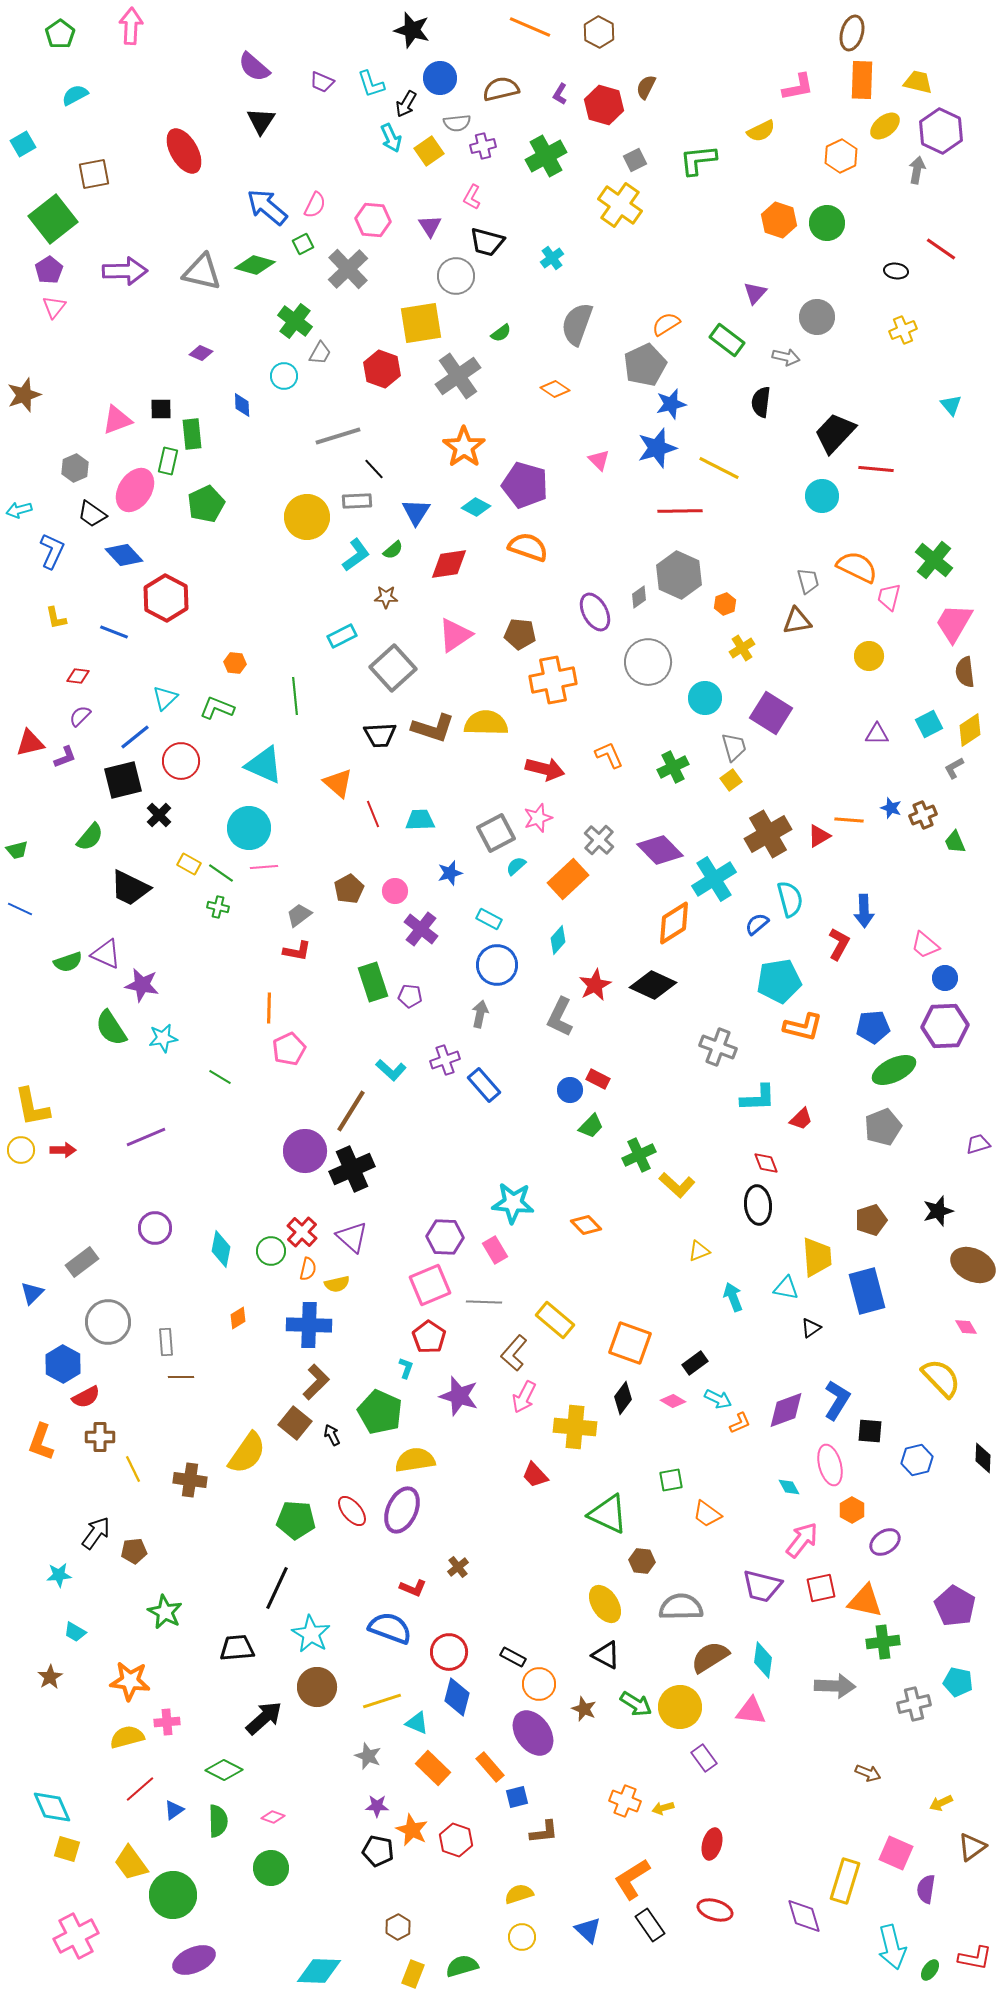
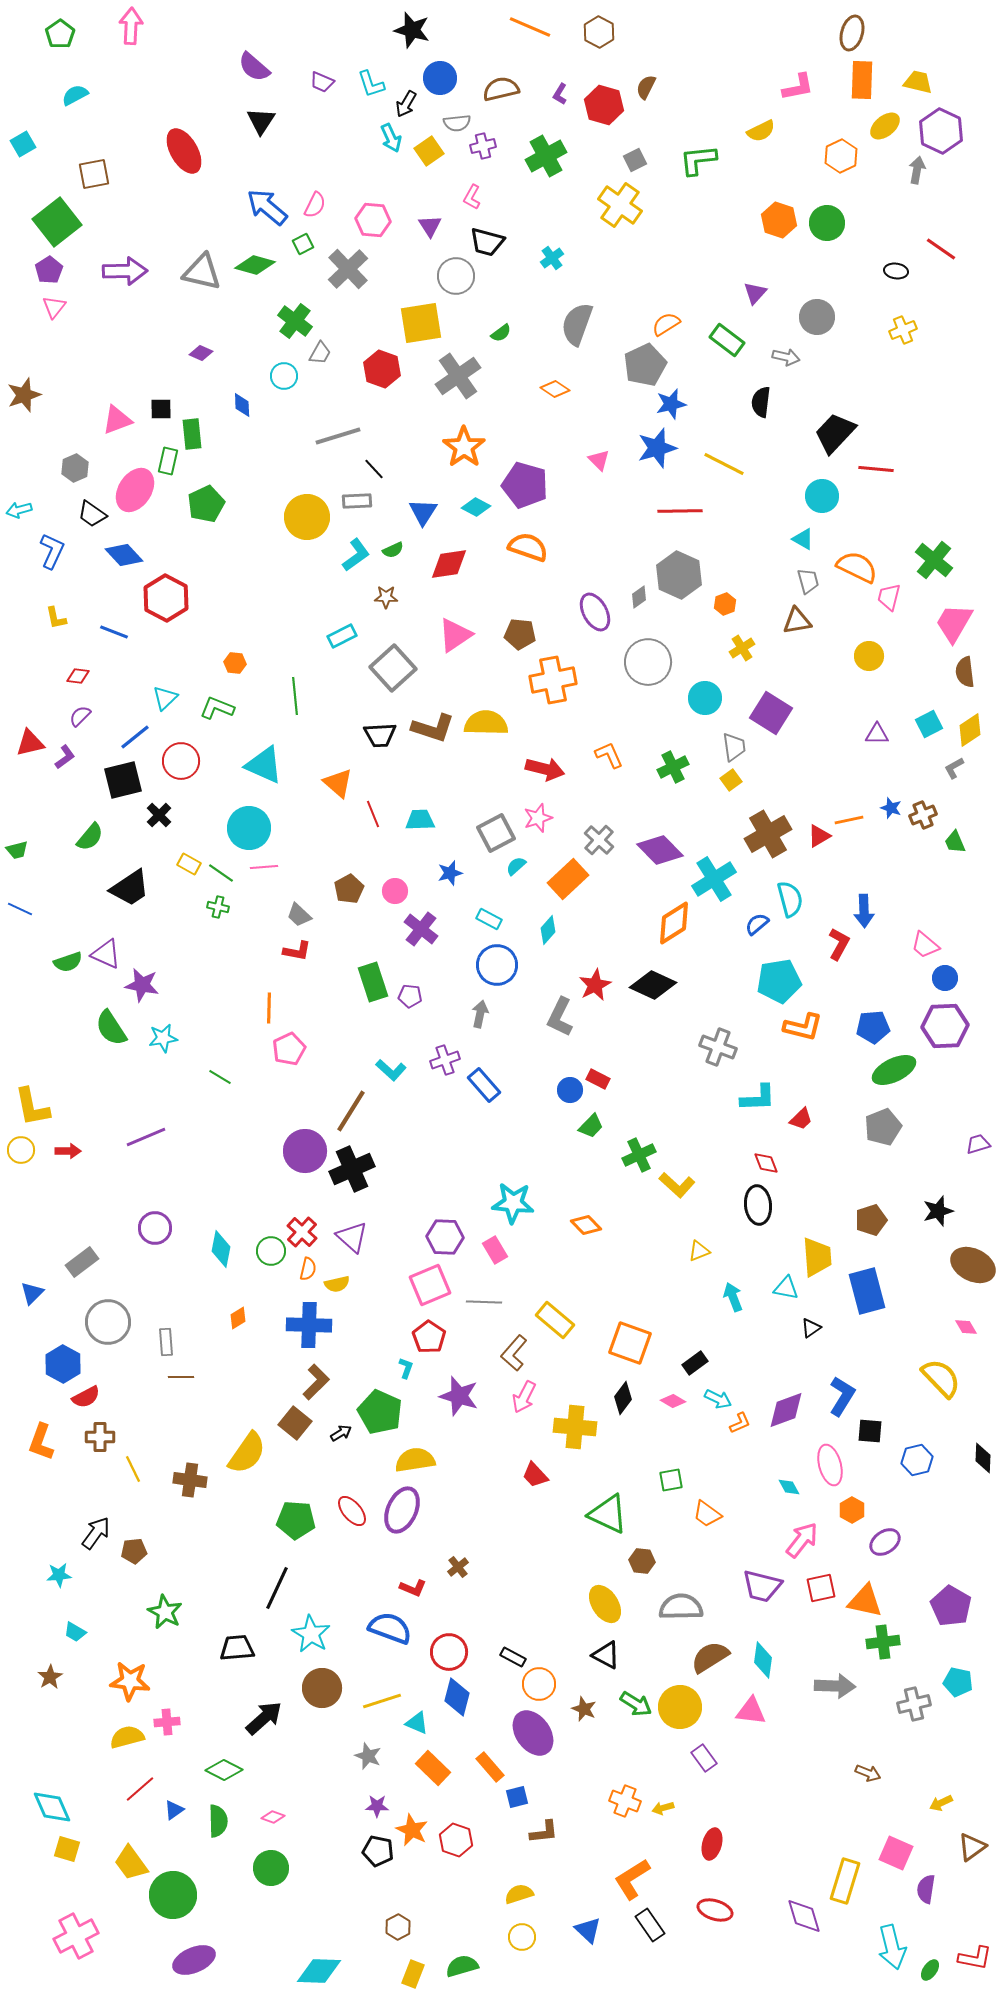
green square at (53, 219): moved 4 px right, 3 px down
cyan triangle at (951, 405): moved 148 px left, 134 px down; rotated 20 degrees counterclockwise
yellow line at (719, 468): moved 5 px right, 4 px up
blue triangle at (416, 512): moved 7 px right
green semicircle at (393, 550): rotated 15 degrees clockwise
gray trapezoid at (734, 747): rotated 8 degrees clockwise
purple L-shape at (65, 757): rotated 15 degrees counterclockwise
orange line at (849, 820): rotated 16 degrees counterclockwise
black trapezoid at (130, 888): rotated 60 degrees counterclockwise
gray trapezoid at (299, 915): rotated 100 degrees counterclockwise
cyan diamond at (558, 940): moved 10 px left, 10 px up
red arrow at (63, 1150): moved 5 px right, 1 px down
blue L-shape at (837, 1400): moved 5 px right, 4 px up
black arrow at (332, 1435): moved 9 px right, 2 px up; rotated 85 degrees clockwise
purple pentagon at (955, 1606): moved 4 px left
brown circle at (317, 1687): moved 5 px right, 1 px down
